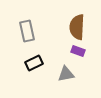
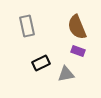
brown semicircle: rotated 25 degrees counterclockwise
gray rectangle: moved 5 px up
black rectangle: moved 7 px right
